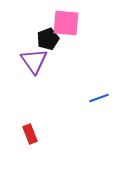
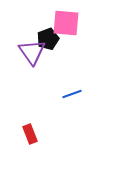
purple triangle: moved 2 px left, 9 px up
blue line: moved 27 px left, 4 px up
